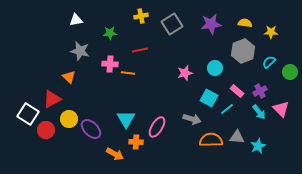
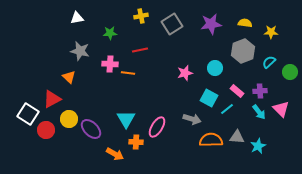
white triangle: moved 1 px right, 2 px up
purple cross: rotated 24 degrees clockwise
